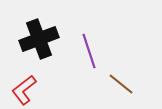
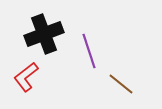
black cross: moved 5 px right, 5 px up
red L-shape: moved 2 px right, 13 px up
